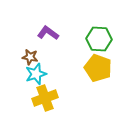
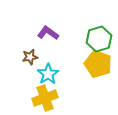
green hexagon: rotated 20 degrees counterclockwise
brown star: rotated 21 degrees counterclockwise
yellow pentagon: moved 4 px up
cyan star: moved 12 px right; rotated 15 degrees counterclockwise
